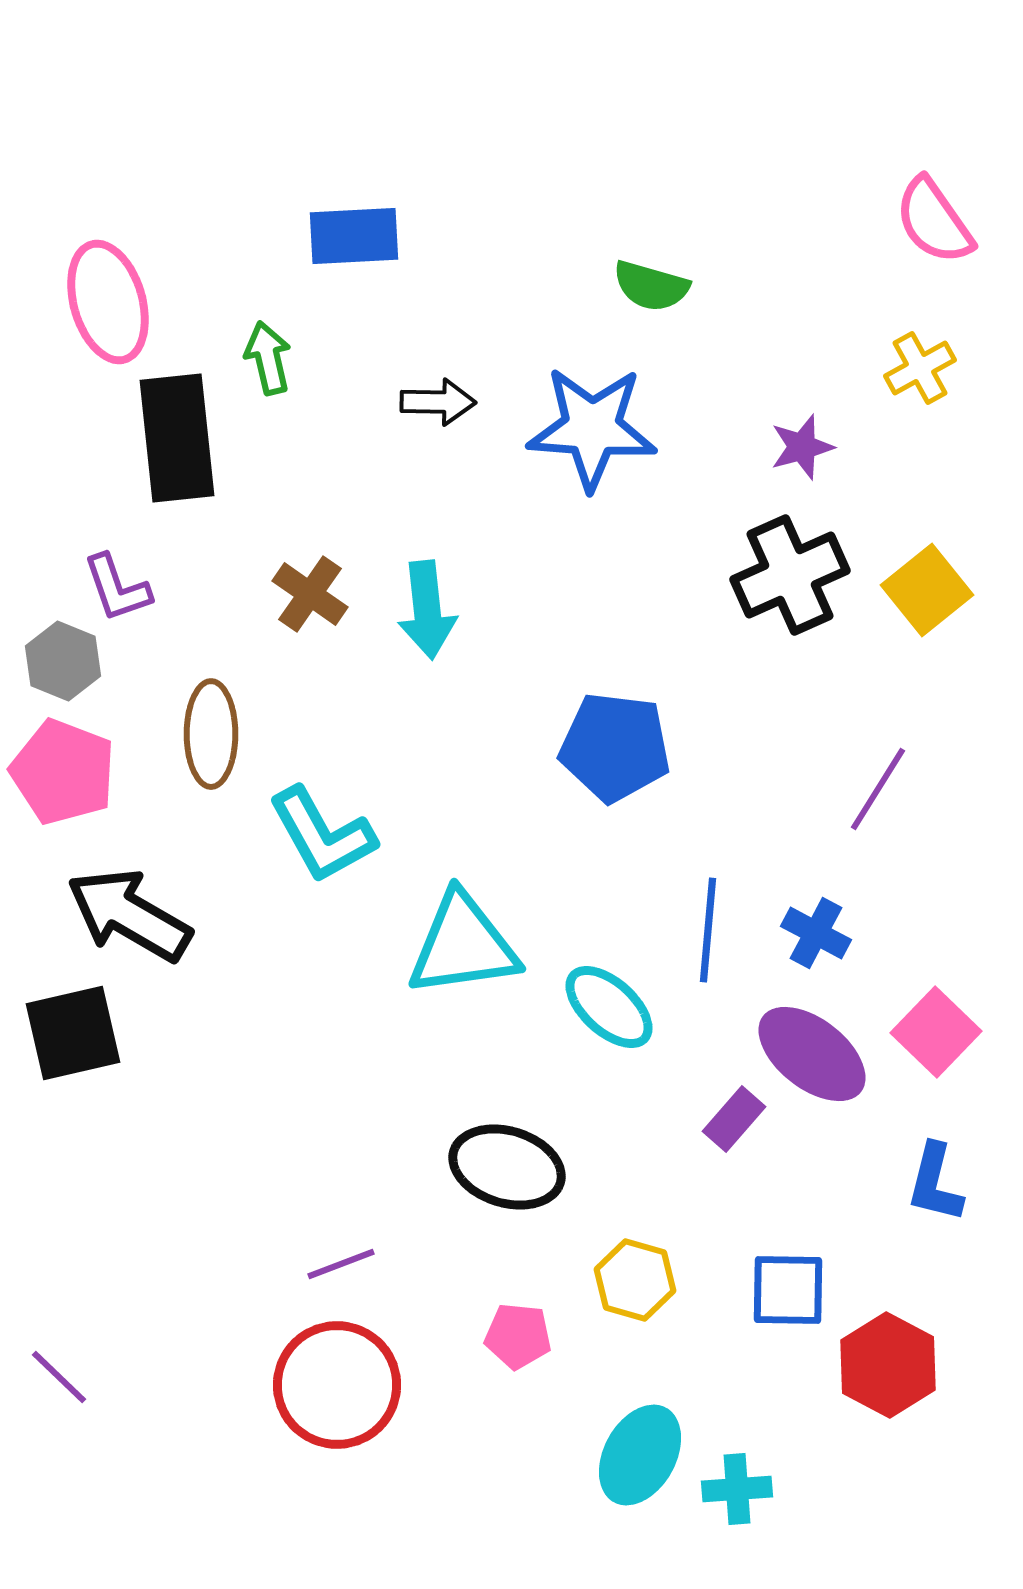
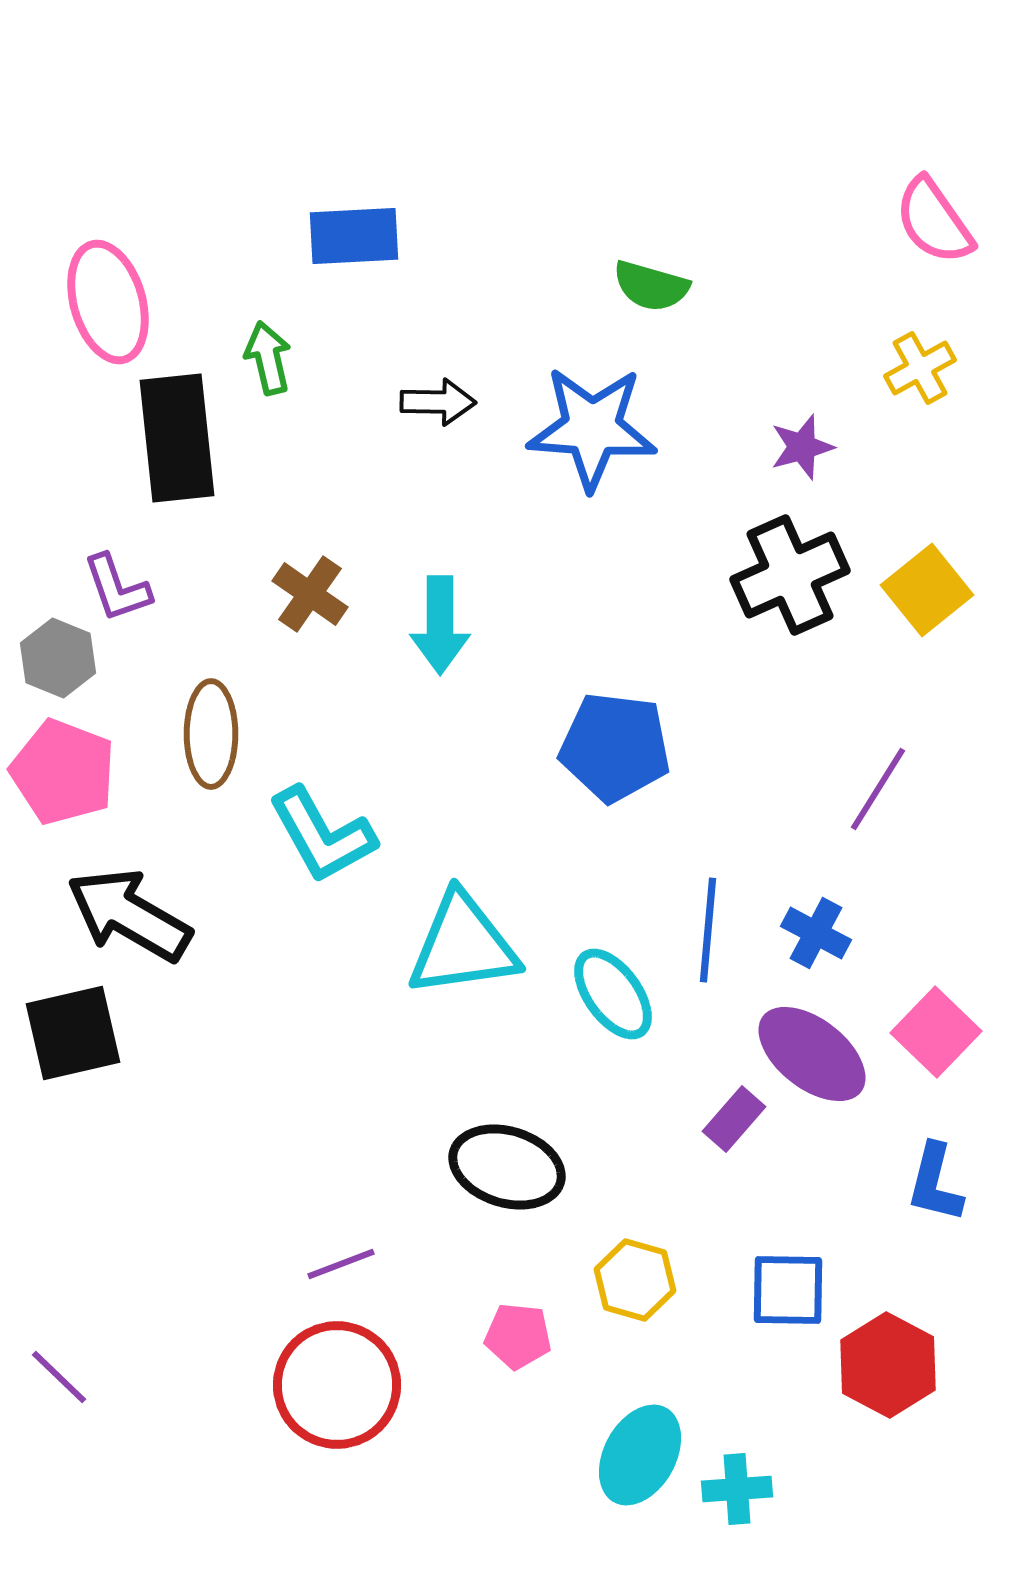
cyan arrow at (427, 610): moved 13 px right, 15 px down; rotated 6 degrees clockwise
gray hexagon at (63, 661): moved 5 px left, 3 px up
cyan ellipse at (609, 1007): moved 4 px right, 13 px up; rotated 12 degrees clockwise
